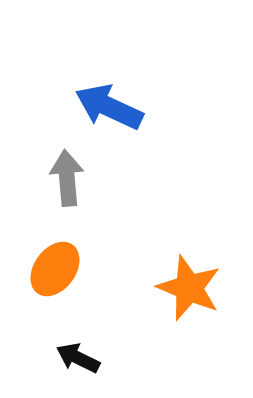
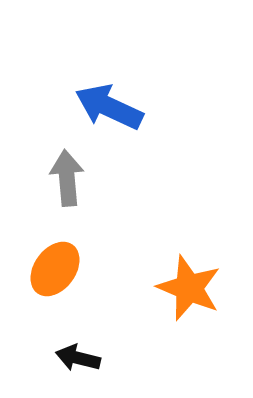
black arrow: rotated 12 degrees counterclockwise
